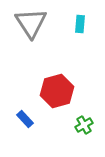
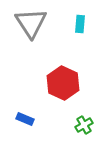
red hexagon: moved 6 px right, 8 px up; rotated 20 degrees counterclockwise
blue rectangle: rotated 24 degrees counterclockwise
